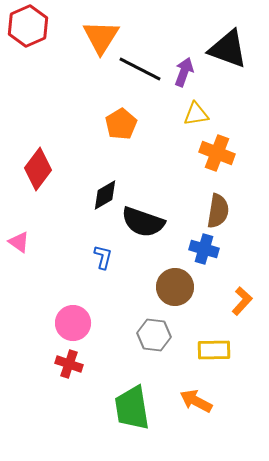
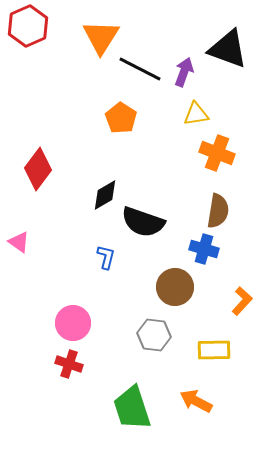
orange pentagon: moved 6 px up; rotated 8 degrees counterclockwise
blue L-shape: moved 3 px right
green trapezoid: rotated 9 degrees counterclockwise
